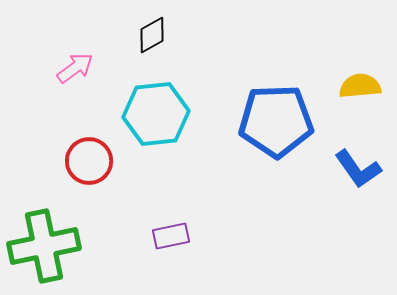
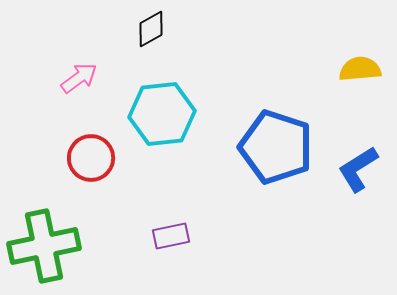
black diamond: moved 1 px left, 6 px up
pink arrow: moved 4 px right, 10 px down
yellow semicircle: moved 17 px up
cyan hexagon: moved 6 px right
blue pentagon: moved 26 px down; rotated 20 degrees clockwise
red circle: moved 2 px right, 3 px up
blue L-shape: rotated 93 degrees clockwise
